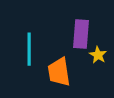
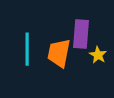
cyan line: moved 2 px left
orange trapezoid: moved 19 px up; rotated 20 degrees clockwise
